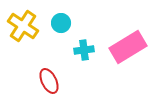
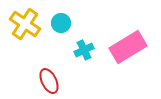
yellow cross: moved 2 px right, 2 px up
cyan cross: rotated 18 degrees counterclockwise
